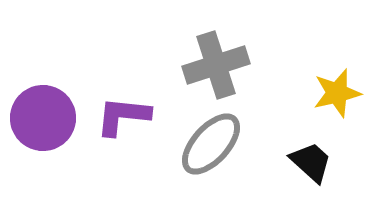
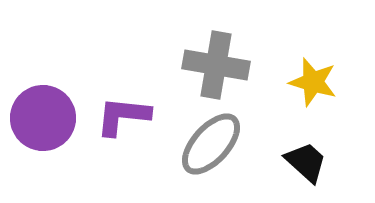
gray cross: rotated 28 degrees clockwise
yellow star: moved 24 px left, 11 px up; rotated 30 degrees clockwise
black trapezoid: moved 5 px left
